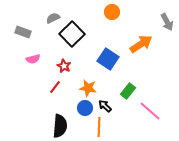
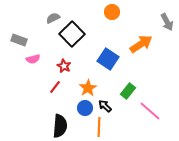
gray rectangle: moved 4 px left, 8 px down
orange star: rotated 30 degrees clockwise
